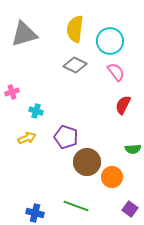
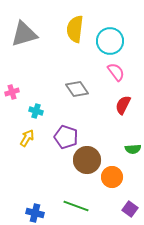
gray diamond: moved 2 px right, 24 px down; rotated 30 degrees clockwise
yellow arrow: rotated 36 degrees counterclockwise
brown circle: moved 2 px up
